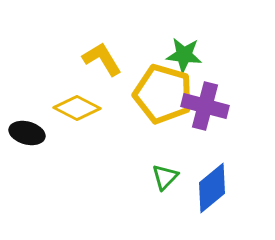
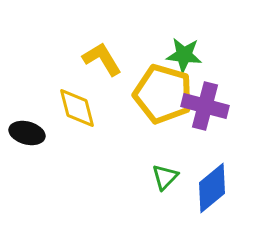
yellow diamond: rotated 48 degrees clockwise
